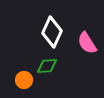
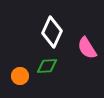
pink semicircle: moved 5 px down
orange circle: moved 4 px left, 4 px up
